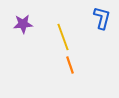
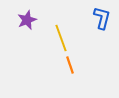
purple star: moved 4 px right, 4 px up; rotated 18 degrees counterclockwise
yellow line: moved 2 px left, 1 px down
